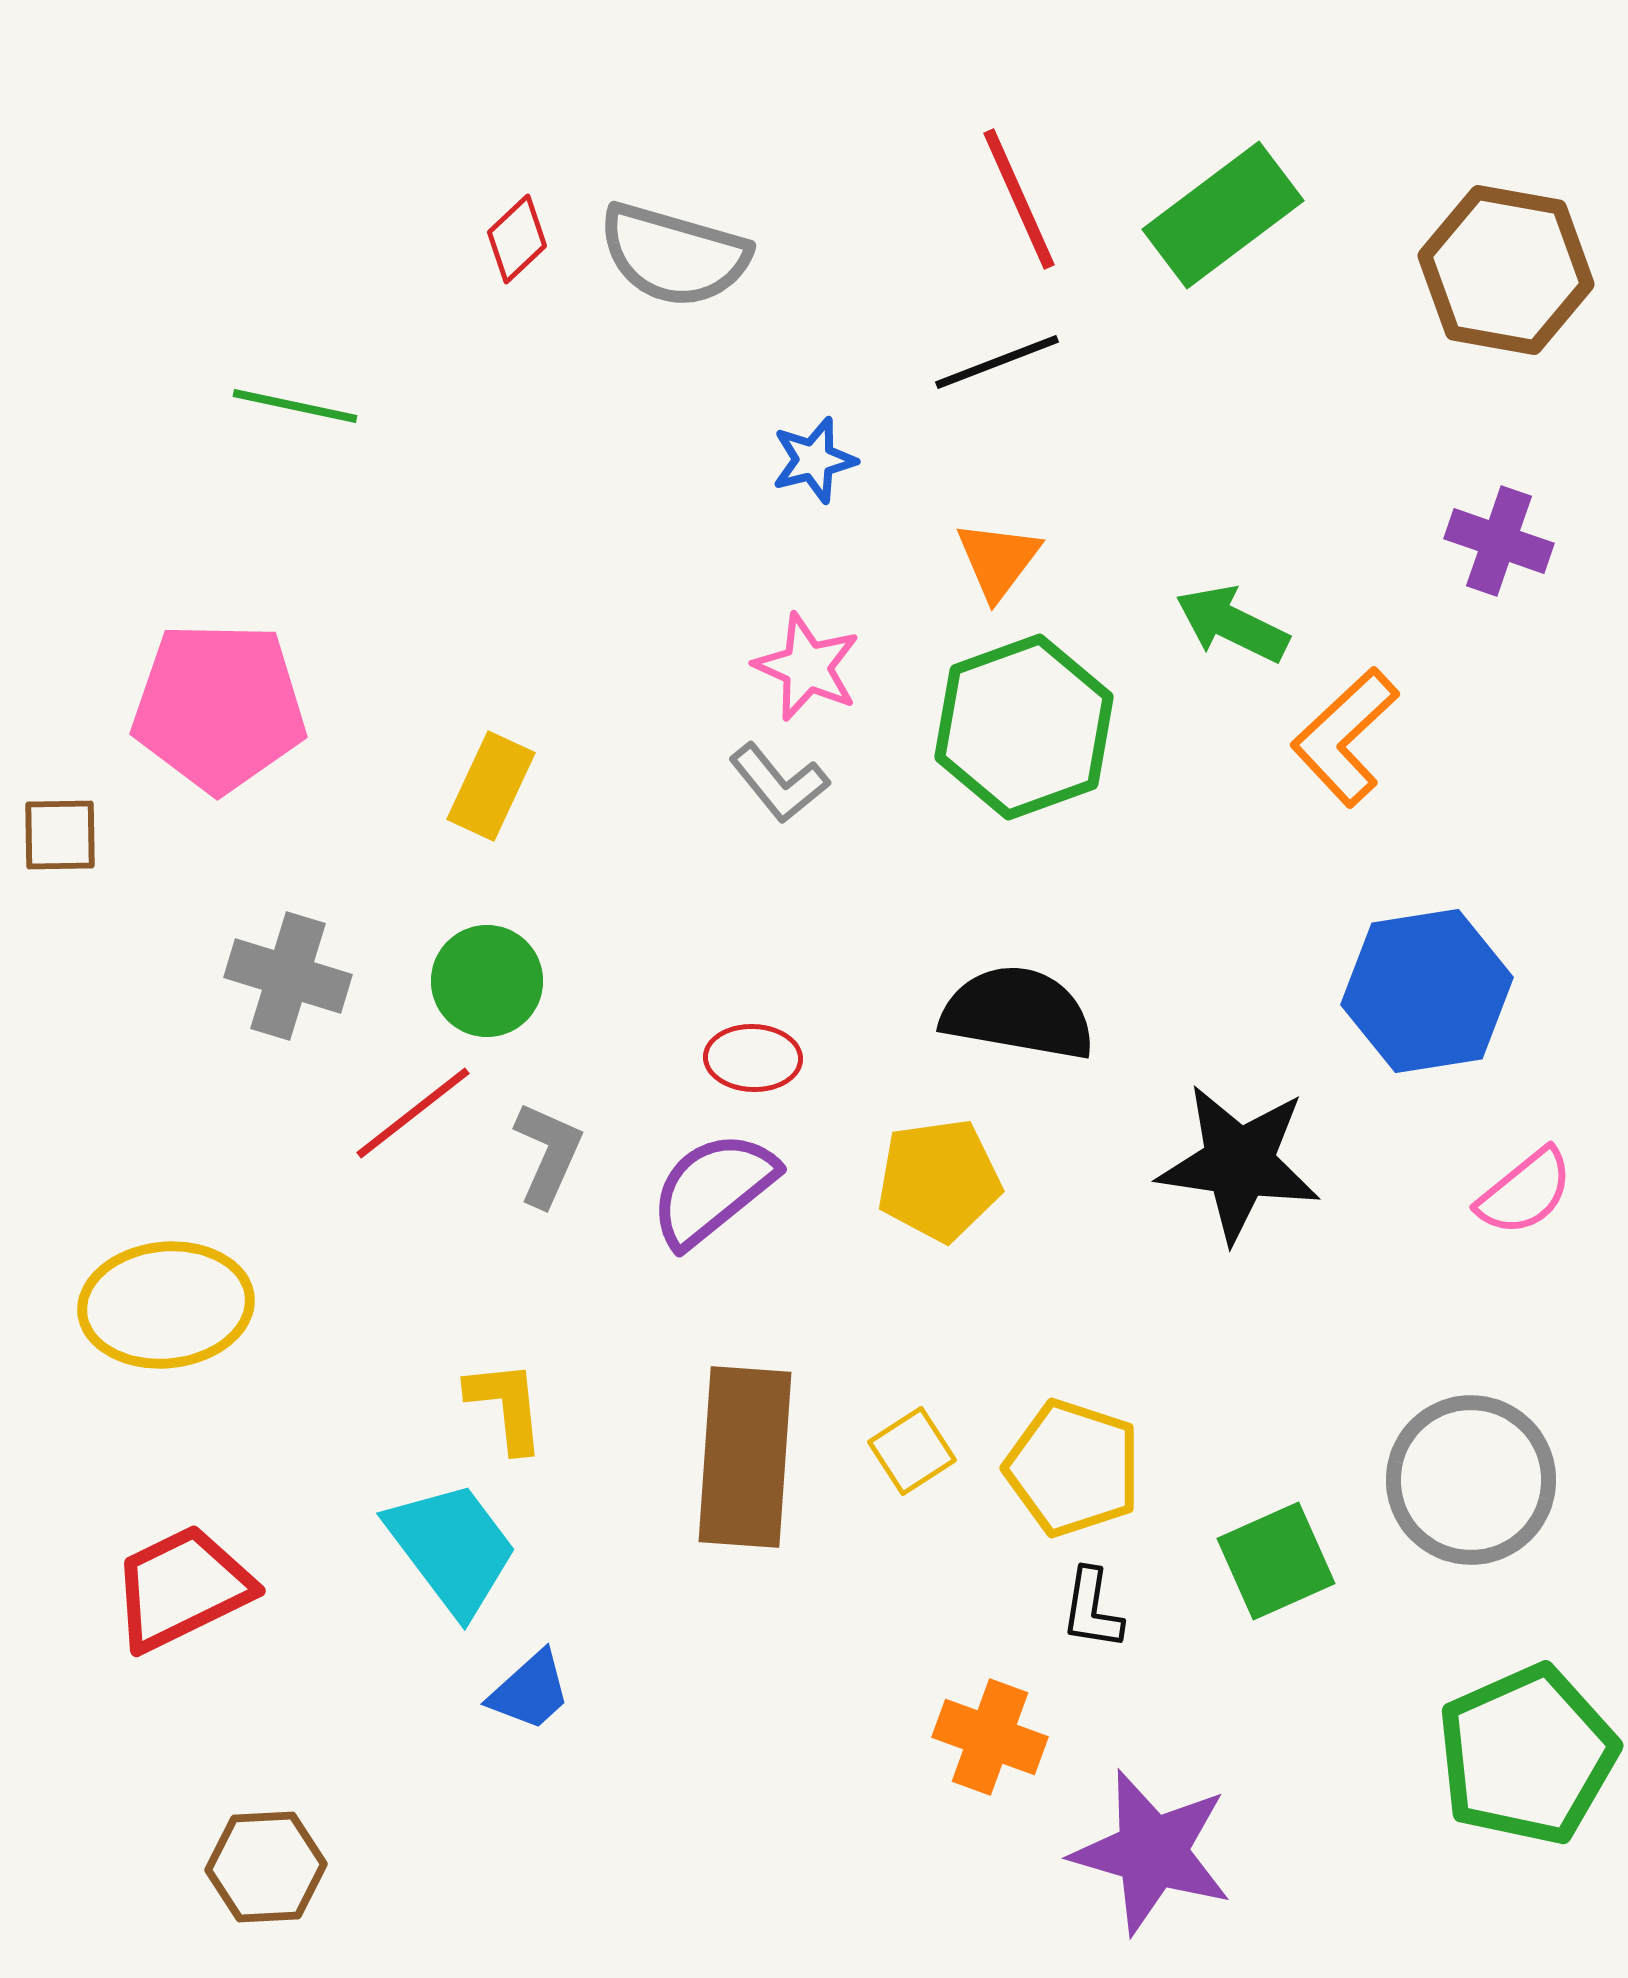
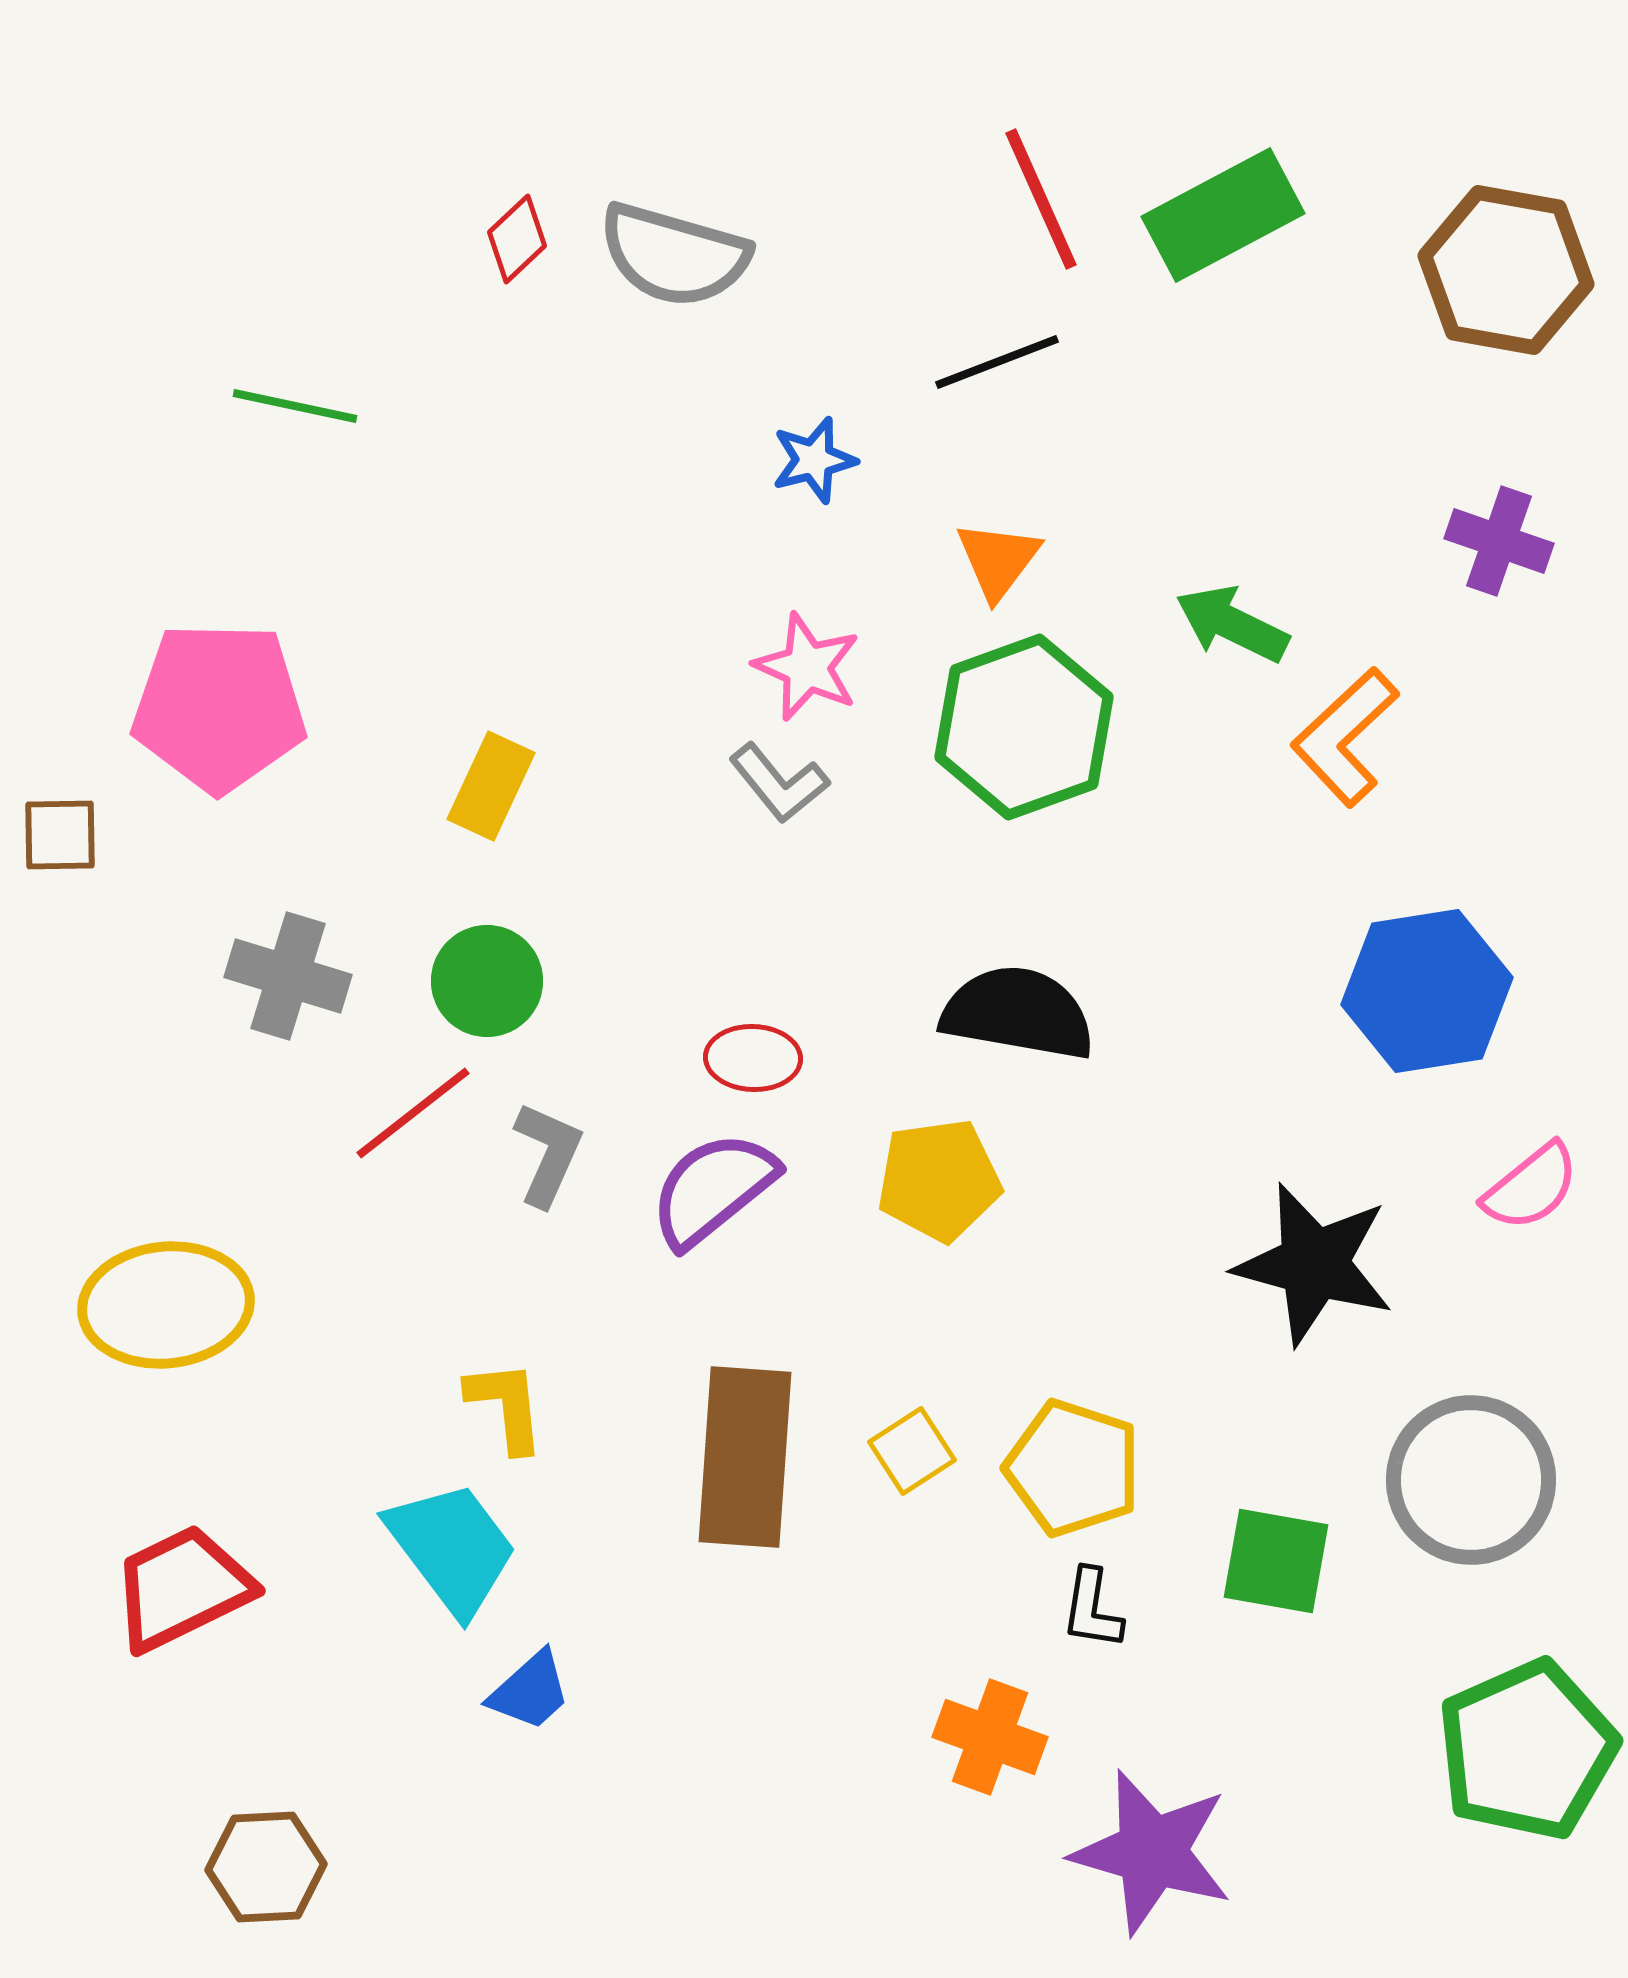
red line at (1019, 199): moved 22 px right
green rectangle at (1223, 215): rotated 9 degrees clockwise
black star at (1239, 1163): moved 75 px right, 101 px down; rotated 7 degrees clockwise
pink semicircle at (1525, 1192): moved 6 px right, 5 px up
green square at (1276, 1561): rotated 34 degrees clockwise
green pentagon at (1527, 1755): moved 5 px up
